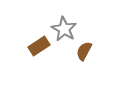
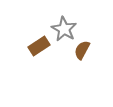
brown semicircle: moved 2 px left, 1 px up
